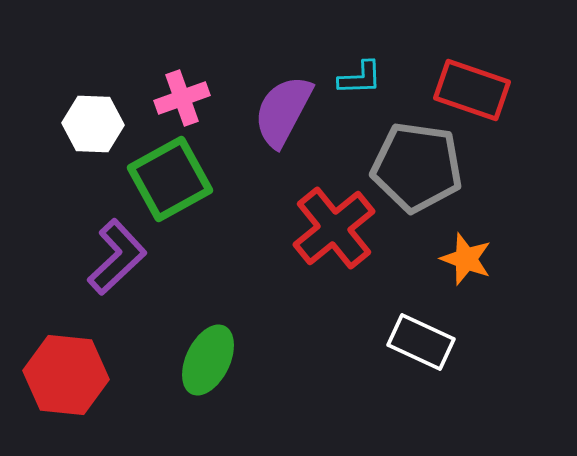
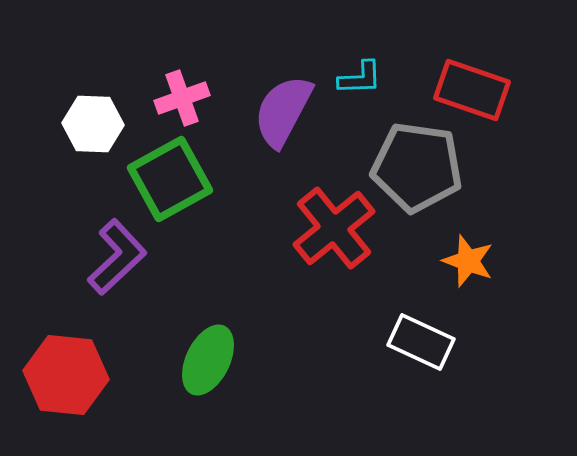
orange star: moved 2 px right, 2 px down
